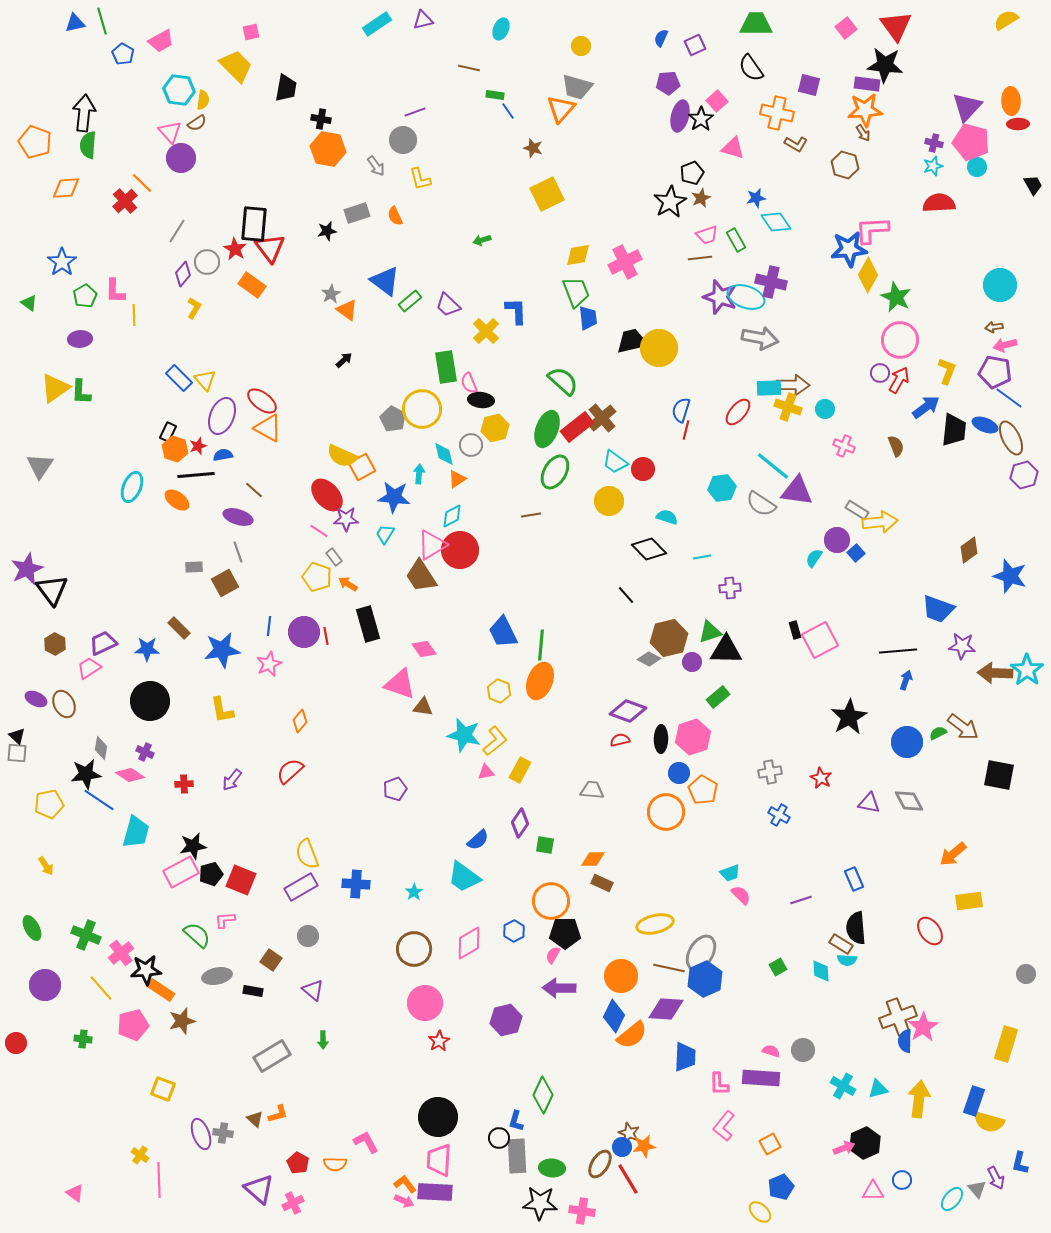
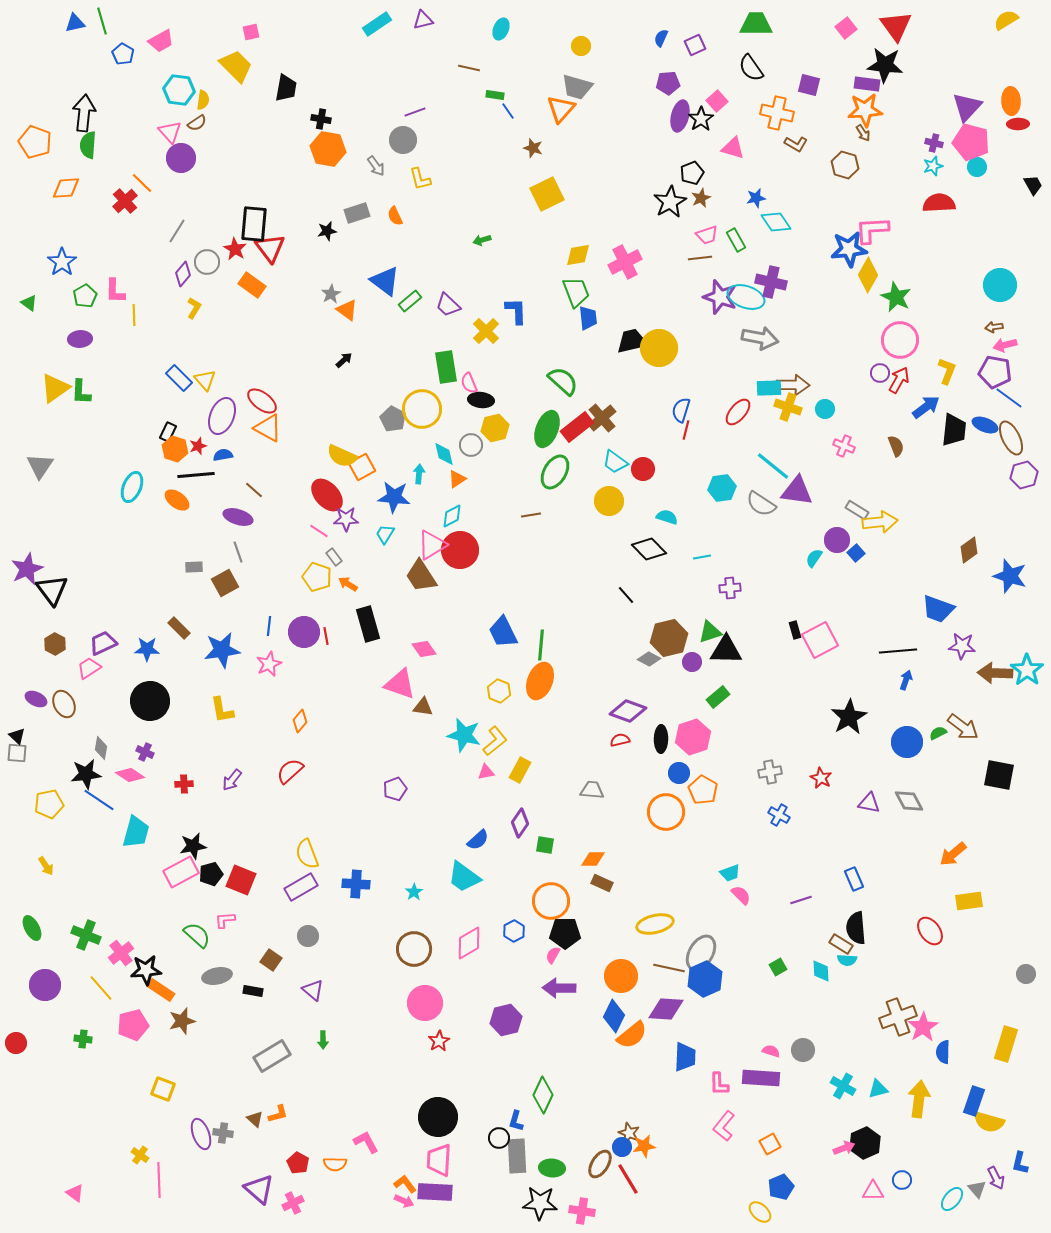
blue semicircle at (905, 1041): moved 38 px right, 11 px down
